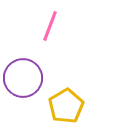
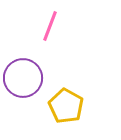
yellow pentagon: rotated 12 degrees counterclockwise
